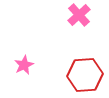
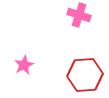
pink cross: rotated 30 degrees counterclockwise
